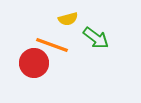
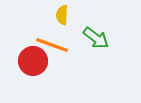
yellow semicircle: moved 6 px left, 4 px up; rotated 108 degrees clockwise
red circle: moved 1 px left, 2 px up
